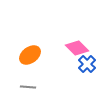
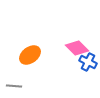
blue cross: moved 1 px right, 2 px up; rotated 18 degrees counterclockwise
gray line: moved 14 px left, 1 px up
